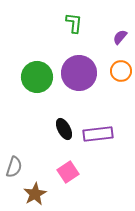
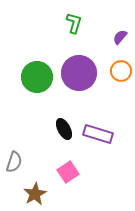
green L-shape: rotated 10 degrees clockwise
purple rectangle: rotated 24 degrees clockwise
gray semicircle: moved 5 px up
